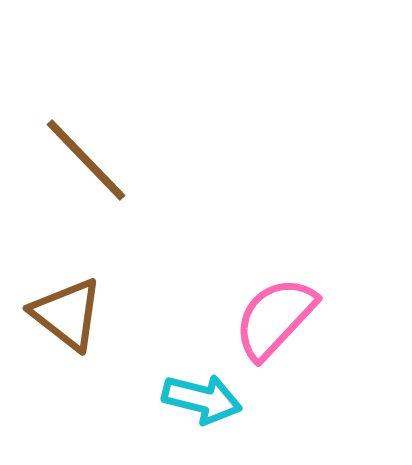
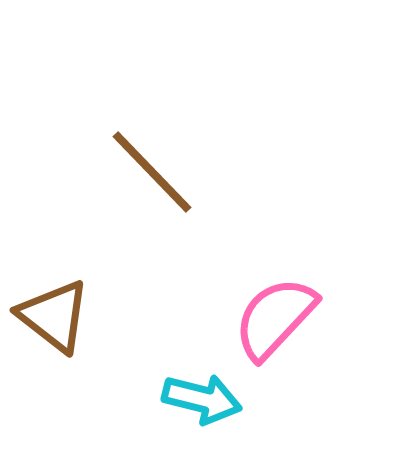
brown line: moved 66 px right, 12 px down
brown triangle: moved 13 px left, 2 px down
